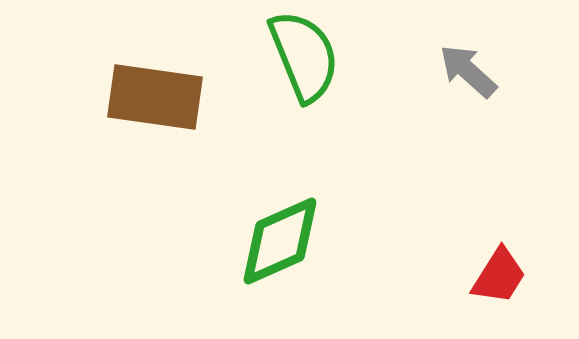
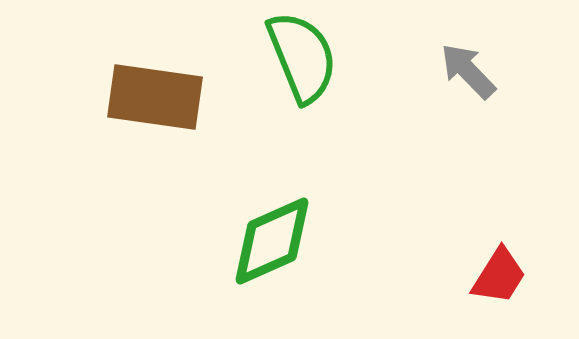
green semicircle: moved 2 px left, 1 px down
gray arrow: rotated 4 degrees clockwise
green diamond: moved 8 px left
